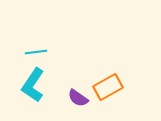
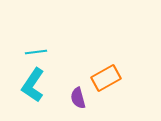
orange rectangle: moved 2 px left, 9 px up
purple semicircle: rotated 40 degrees clockwise
